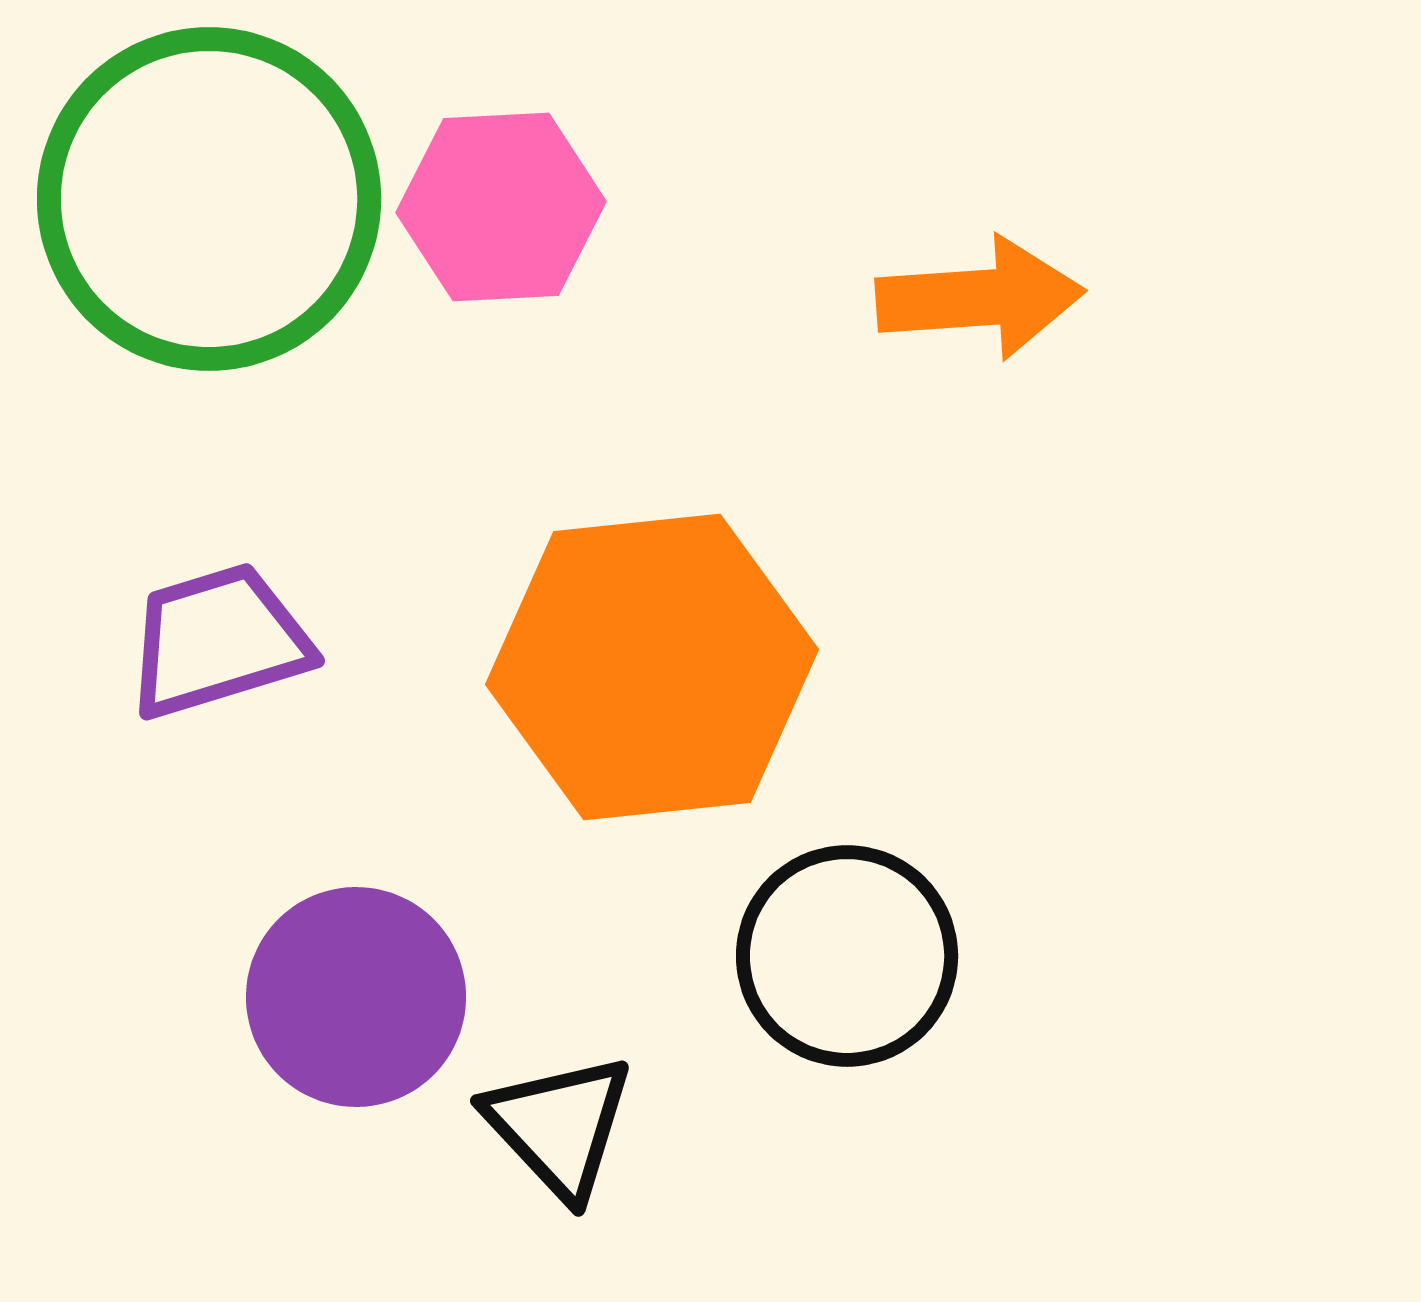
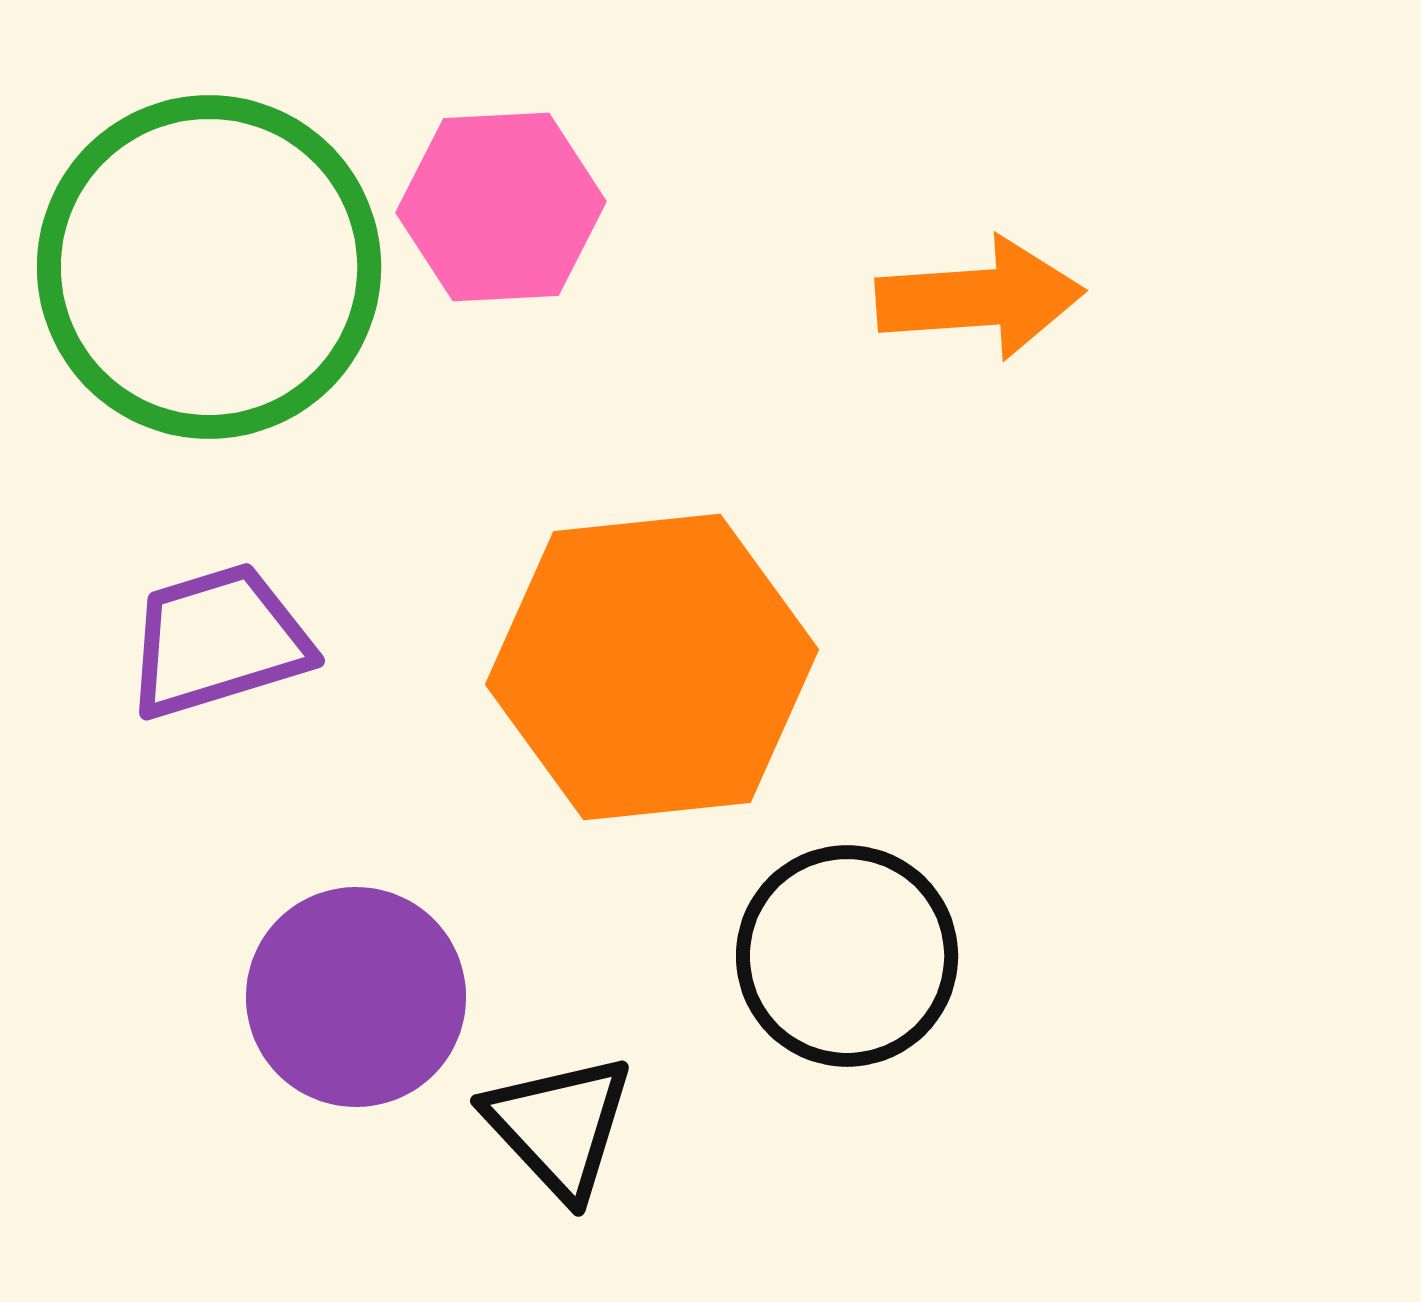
green circle: moved 68 px down
